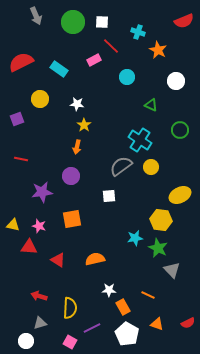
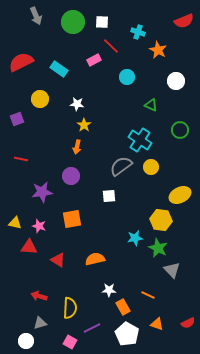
yellow triangle at (13, 225): moved 2 px right, 2 px up
